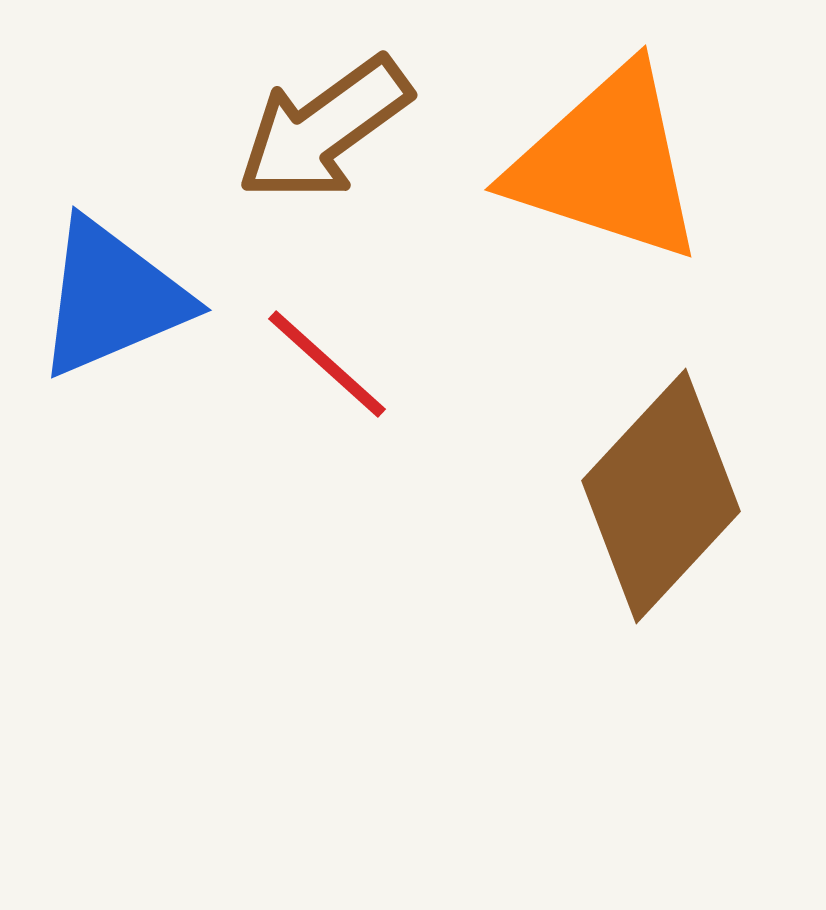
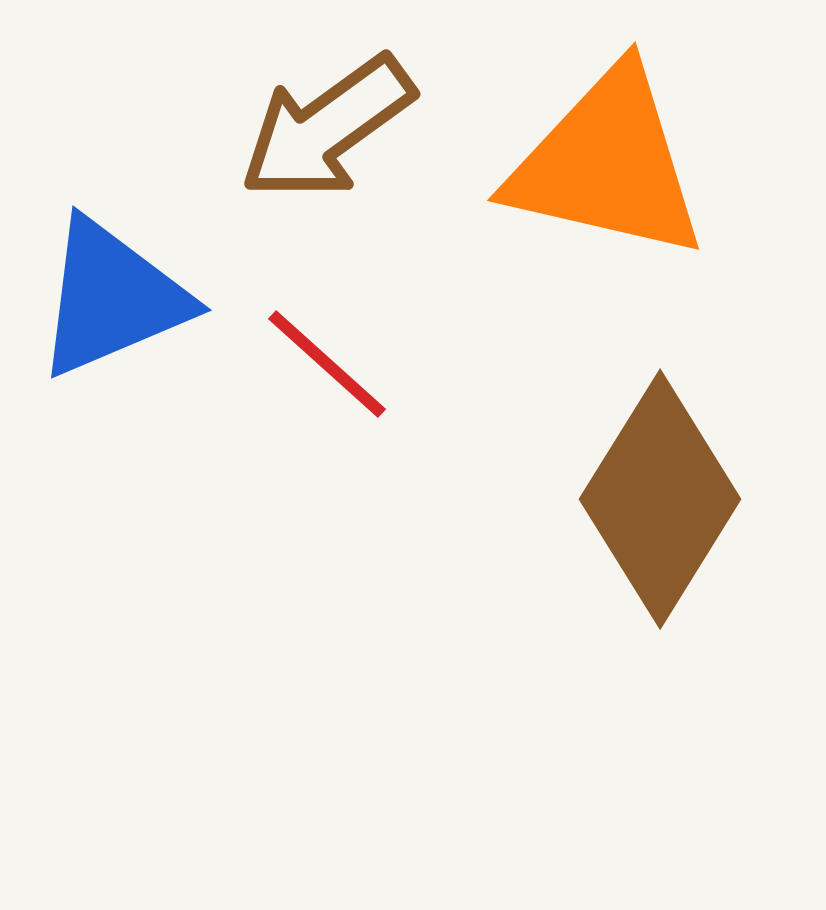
brown arrow: moved 3 px right, 1 px up
orange triangle: rotated 5 degrees counterclockwise
brown diamond: moved 1 px left, 3 px down; rotated 11 degrees counterclockwise
